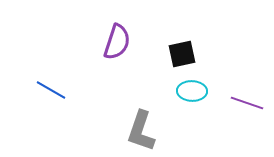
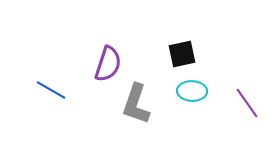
purple semicircle: moved 9 px left, 22 px down
purple line: rotated 36 degrees clockwise
gray L-shape: moved 5 px left, 27 px up
